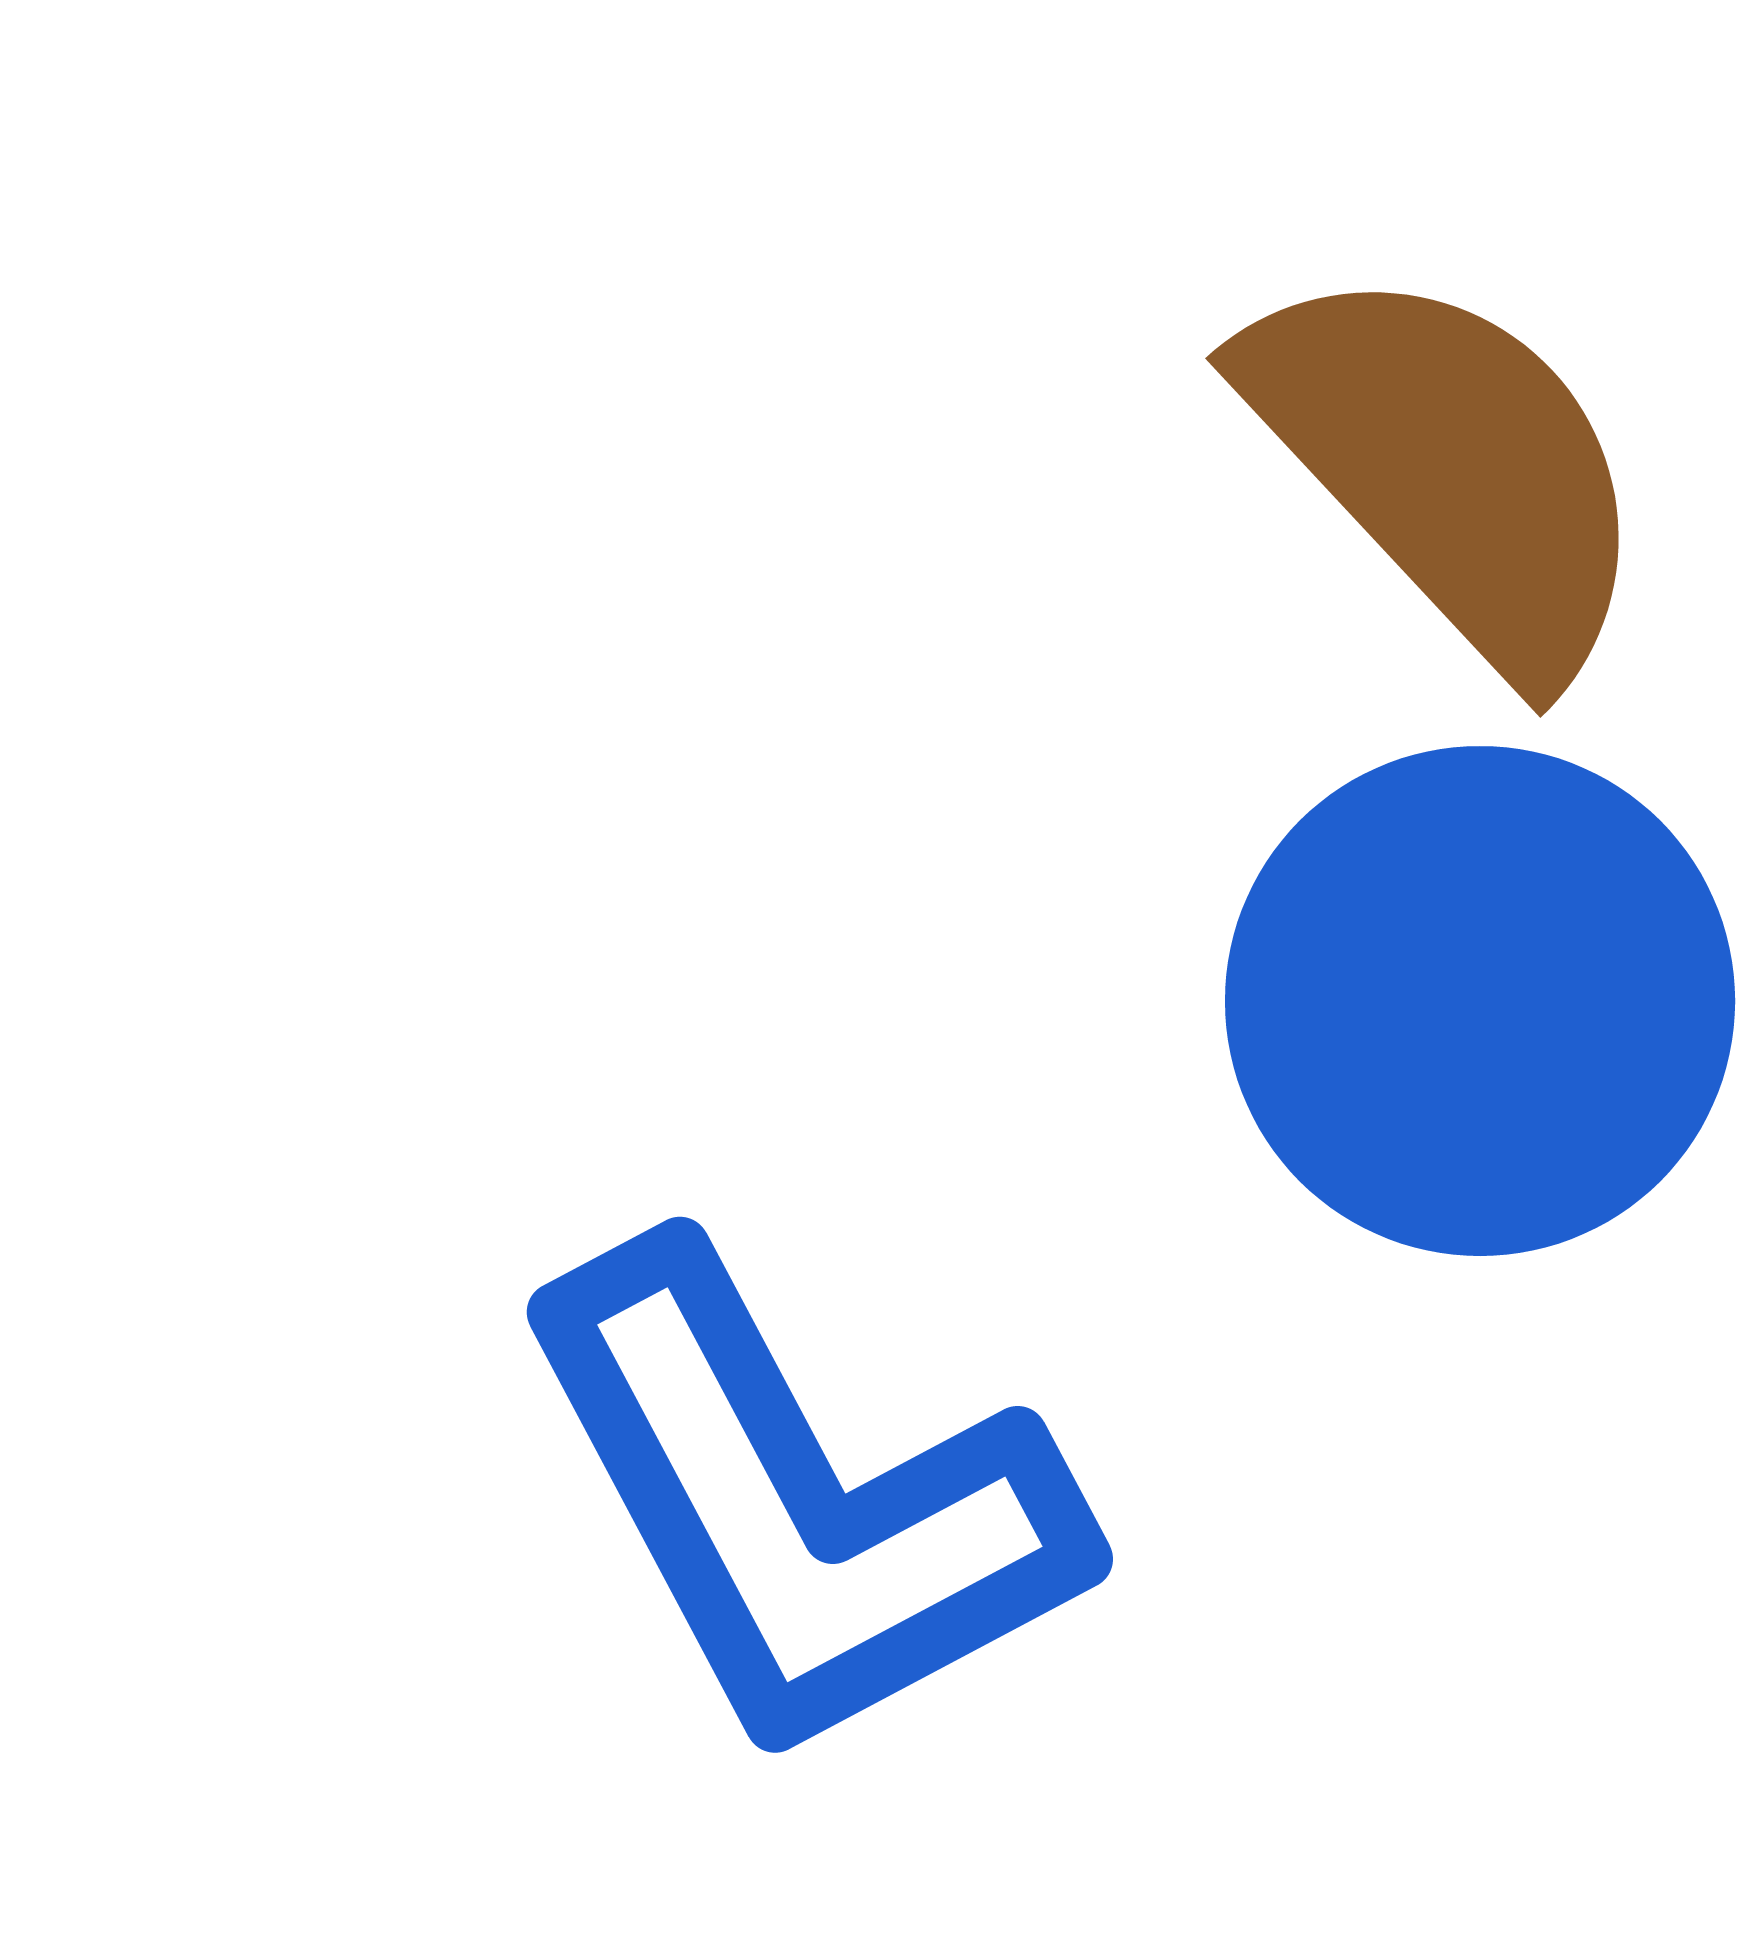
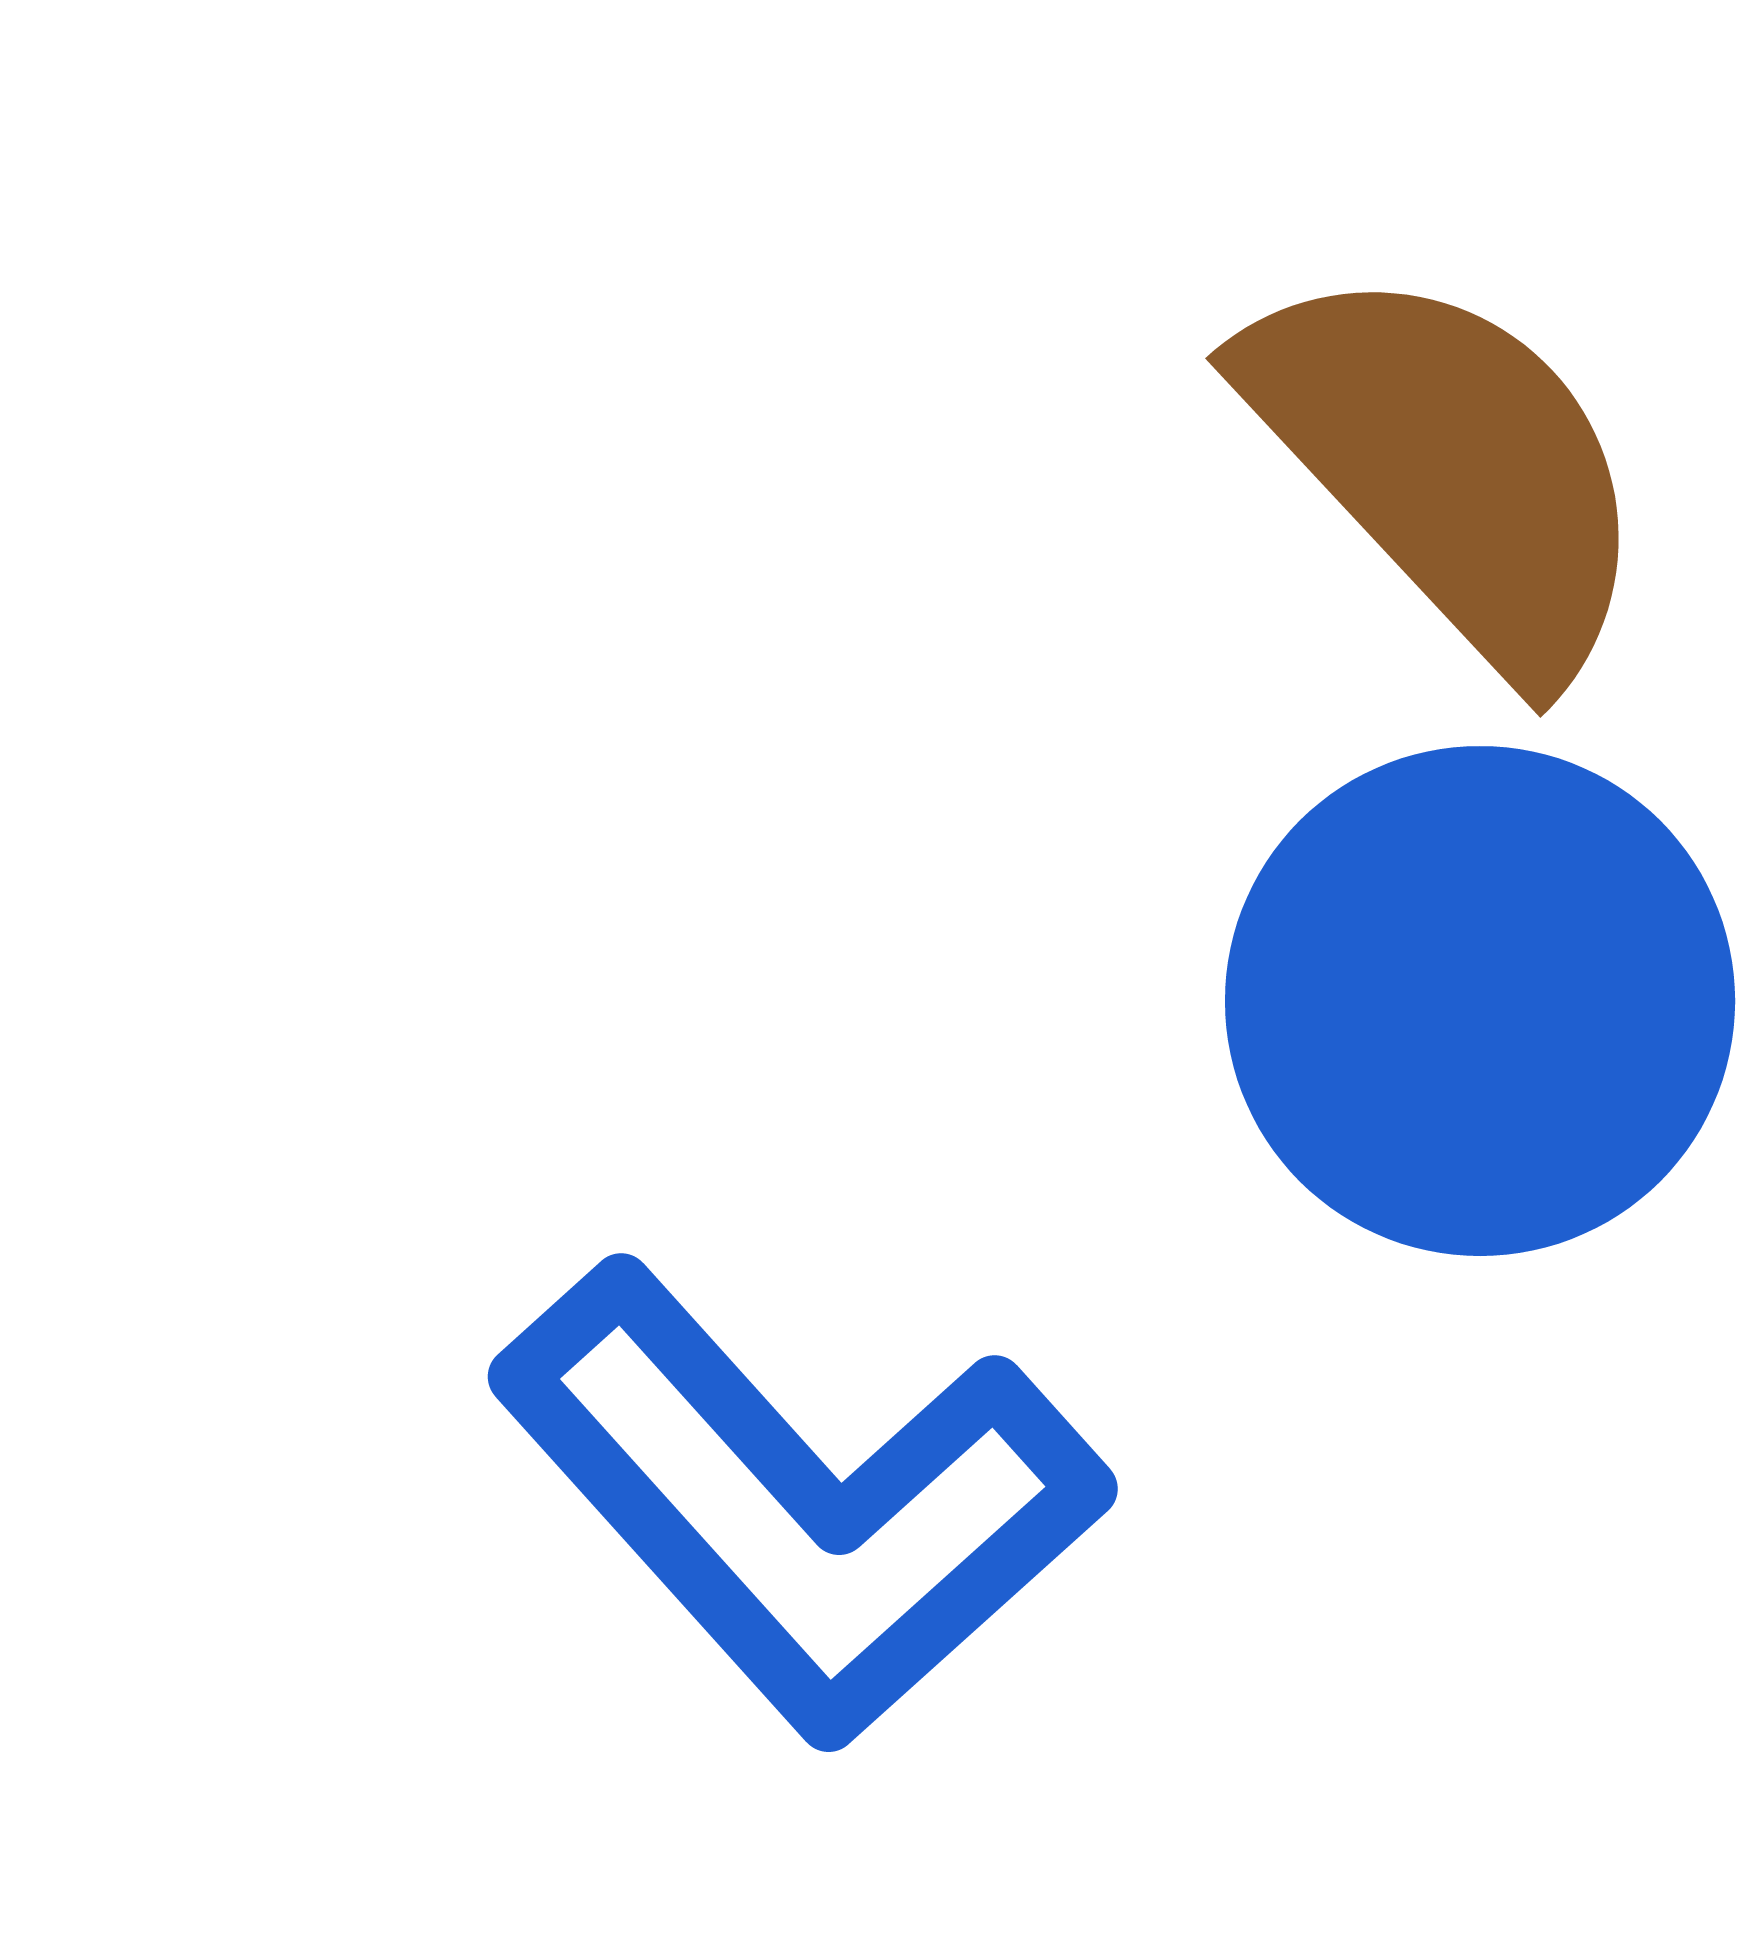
blue L-shape: rotated 14 degrees counterclockwise
